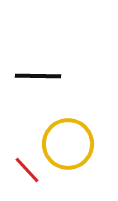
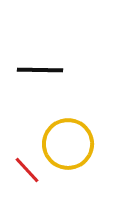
black line: moved 2 px right, 6 px up
